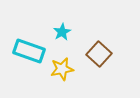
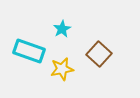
cyan star: moved 3 px up
